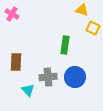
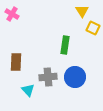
yellow triangle: moved 1 px down; rotated 40 degrees clockwise
